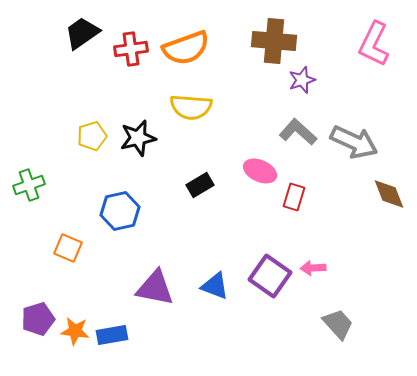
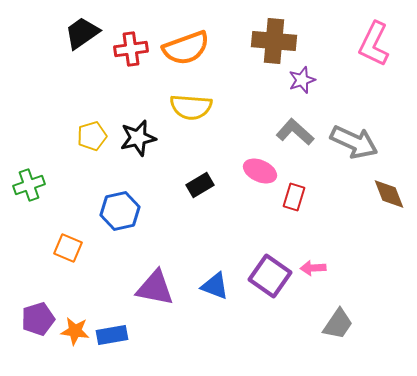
gray L-shape: moved 3 px left
gray trapezoid: rotated 76 degrees clockwise
